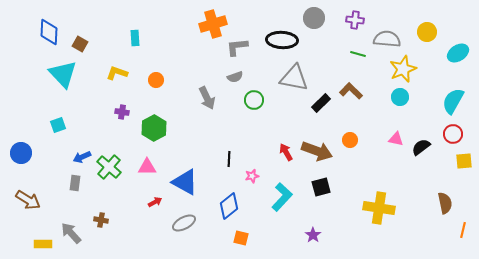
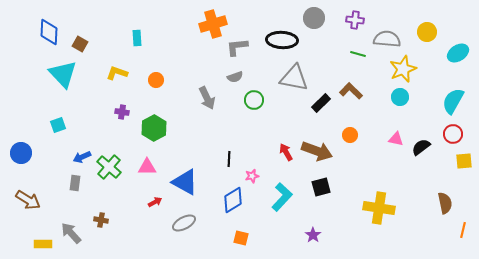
cyan rectangle at (135, 38): moved 2 px right
orange circle at (350, 140): moved 5 px up
blue diamond at (229, 206): moved 4 px right, 6 px up; rotated 8 degrees clockwise
